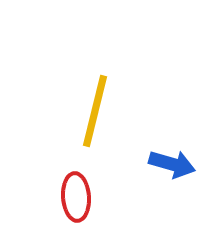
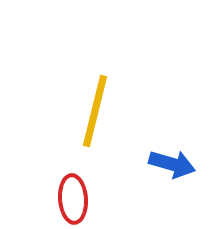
red ellipse: moved 3 px left, 2 px down
